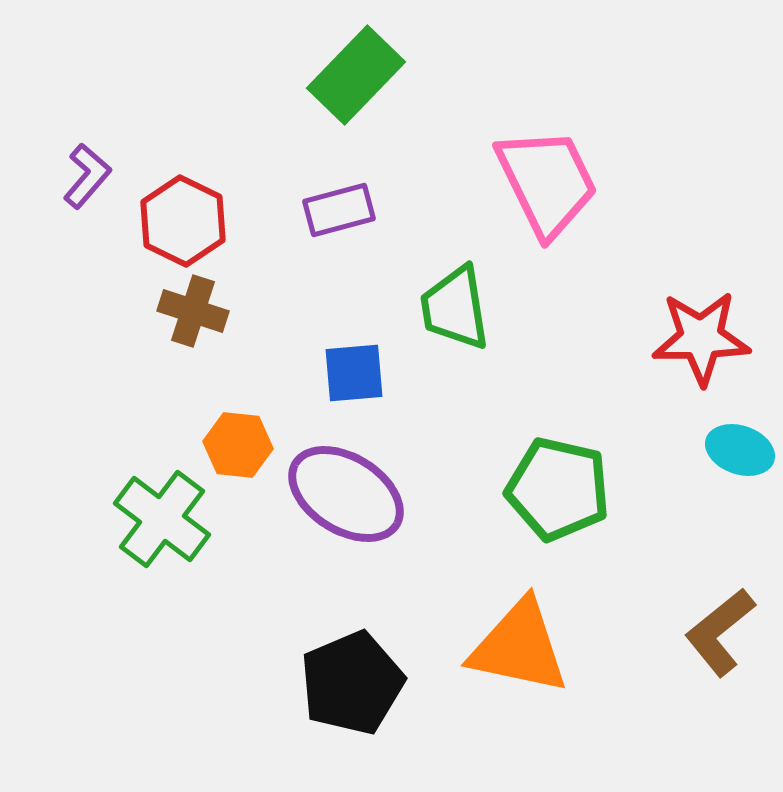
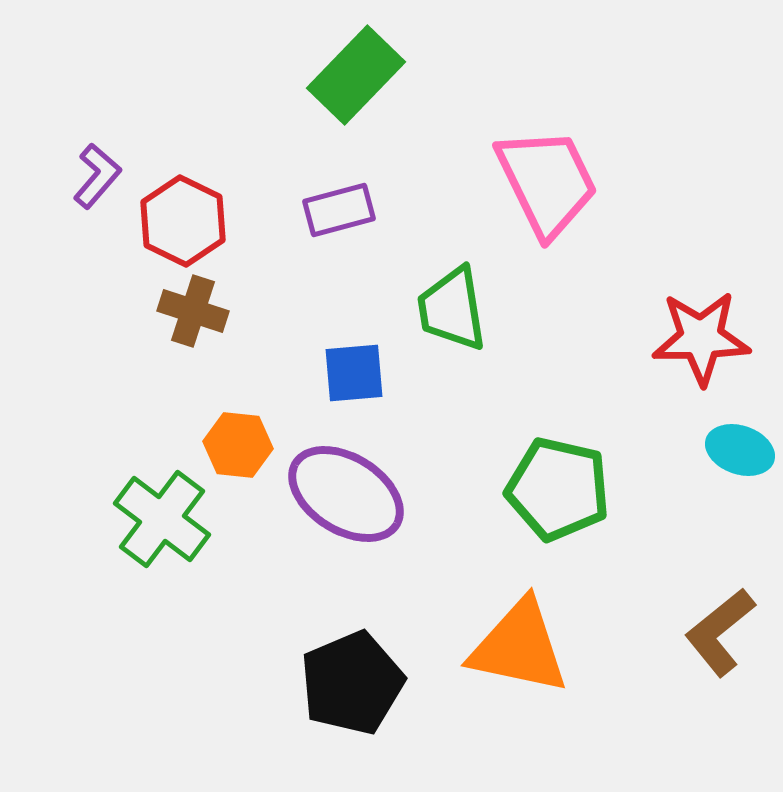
purple L-shape: moved 10 px right
green trapezoid: moved 3 px left, 1 px down
